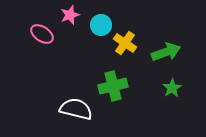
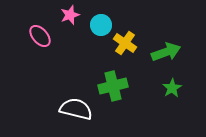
pink ellipse: moved 2 px left, 2 px down; rotated 15 degrees clockwise
